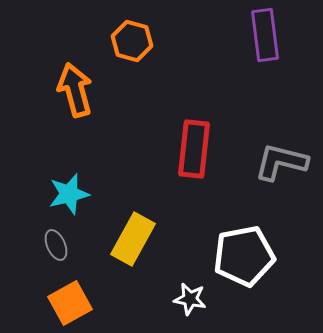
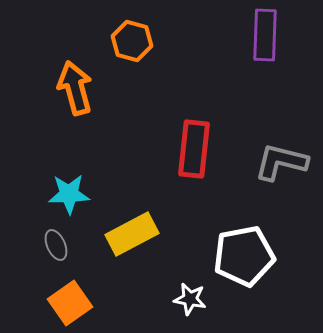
purple rectangle: rotated 9 degrees clockwise
orange arrow: moved 2 px up
cyan star: rotated 12 degrees clockwise
yellow rectangle: moved 1 px left, 5 px up; rotated 33 degrees clockwise
orange square: rotated 6 degrees counterclockwise
